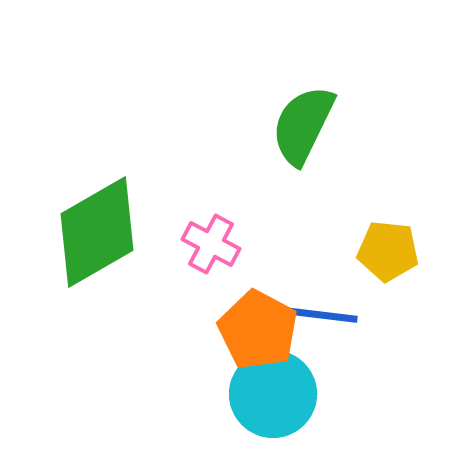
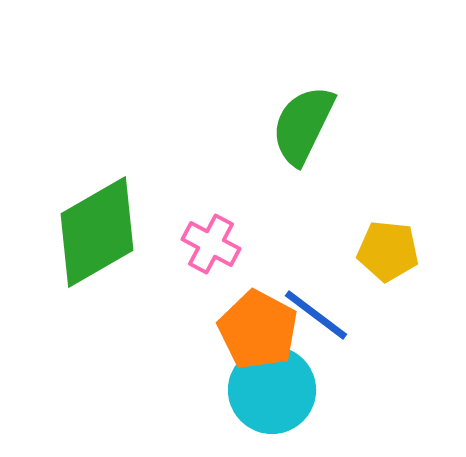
blue line: moved 5 px left; rotated 30 degrees clockwise
cyan circle: moved 1 px left, 4 px up
